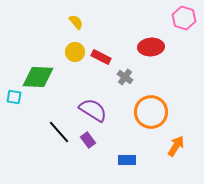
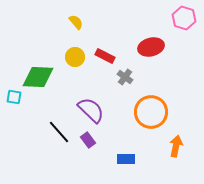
red ellipse: rotated 10 degrees counterclockwise
yellow circle: moved 5 px down
red rectangle: moved 4 px right, 1 px up
purple semicircle: moved 2 px left; rotated 12 degrees clockwise
orange arrow: rotated 20 degrees counterclockwise
blue rectangle: moved 1 px left, 1 px up
